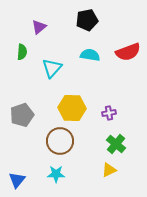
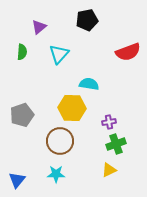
cyan semicircle: moved 1 px left, 29 px down
cyan triangle: moved 7 px right, 14 px up
purple cross: moved 9 px down
green cross: rotated 30 degrees clockwise
